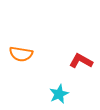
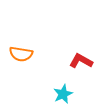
cyan star: moved 4 px right
